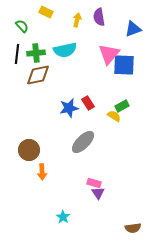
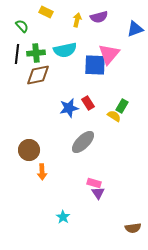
purple semicircle: rotated 96 degrees counterclockwise
blue triangle: moved 2 px right
blue square: moved 29 px left
green rectangle: rotated 32 degrees counterclockwise
